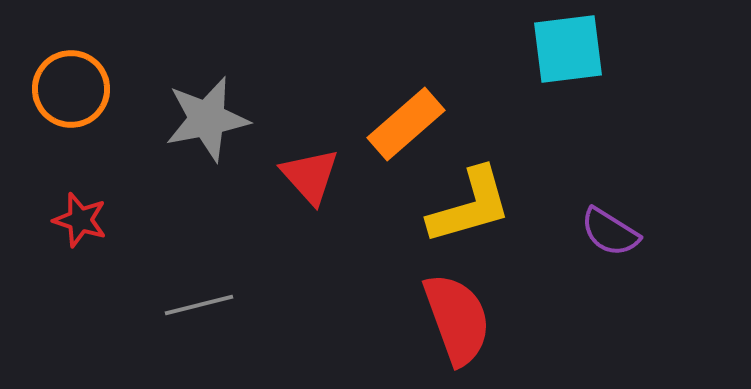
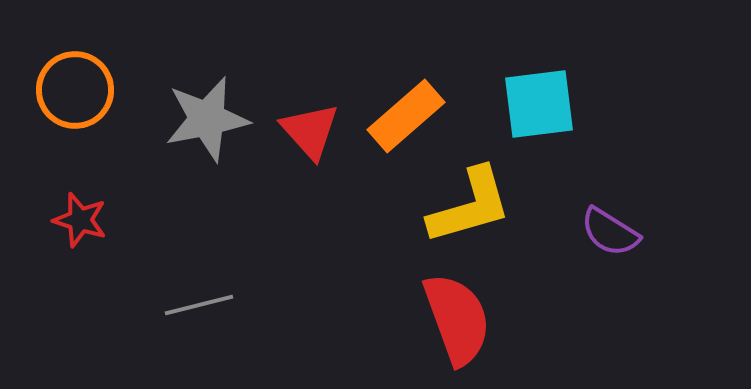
cyan square: moved 29 px left, 55 px down
orange circle: moved 4 px right, 1 px down
orange rectangle: moved 8 px up
red triangle: moved 45 px up
